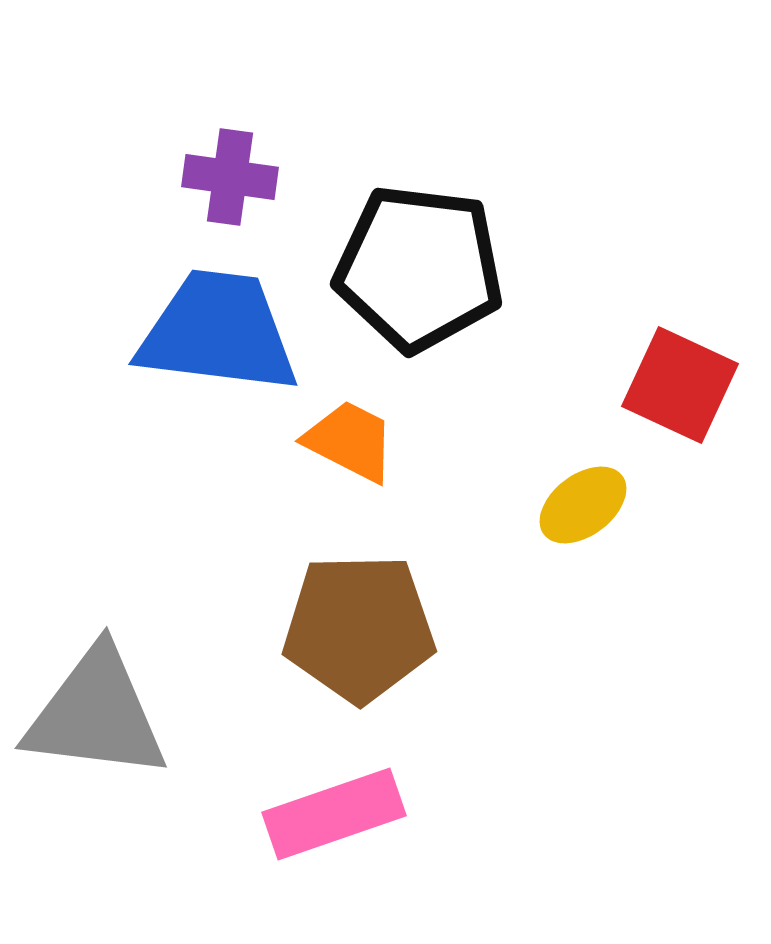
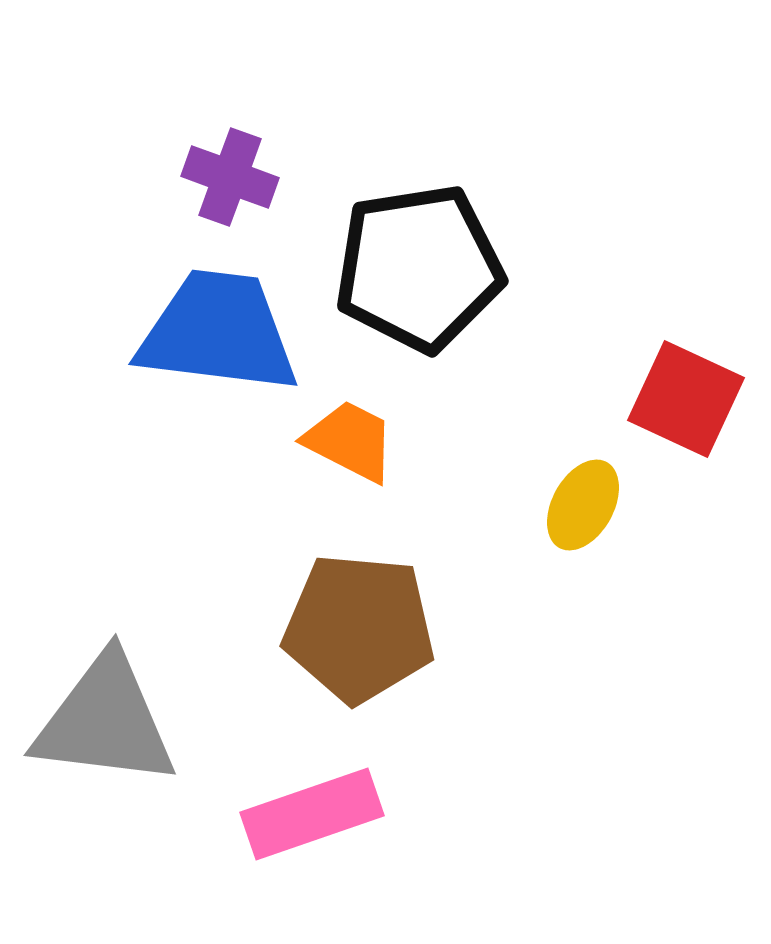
purple cross: rotated 12 degrees clockwise
black pentagon: rotated 16 degrees counterclockwise
red square: moved 6 px right, 14 px down
yellow ellipse: rotated 24 degrees counterclockwise
brown pentagon: rotated 6 degrees clockwise
gray triangle: moved 9 px right, 7 px down
pink rectangle: moved 22 px left
